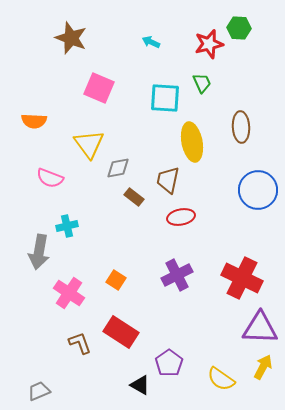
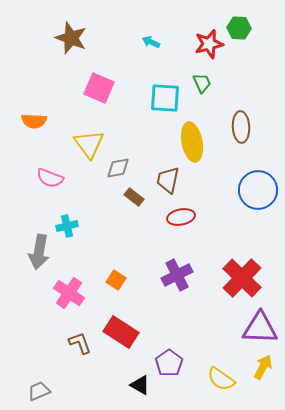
red cross: rotated 18 degrees clockwise
